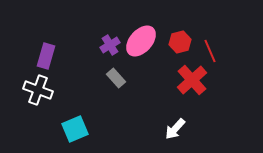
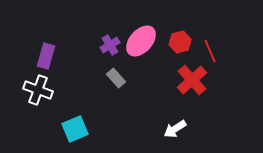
white arrow: rotated 15 degrees clockwise
